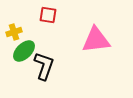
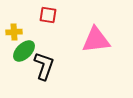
yellow cross: rotated 14 degrees clockwise
